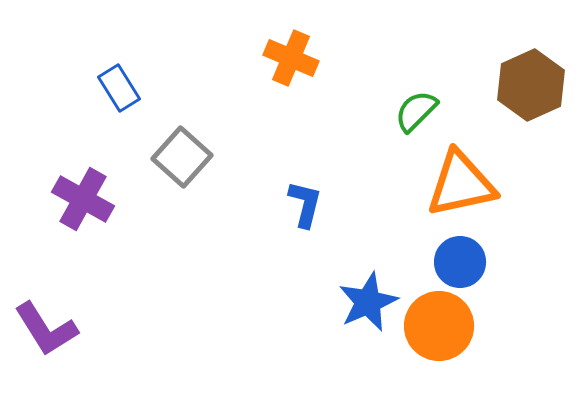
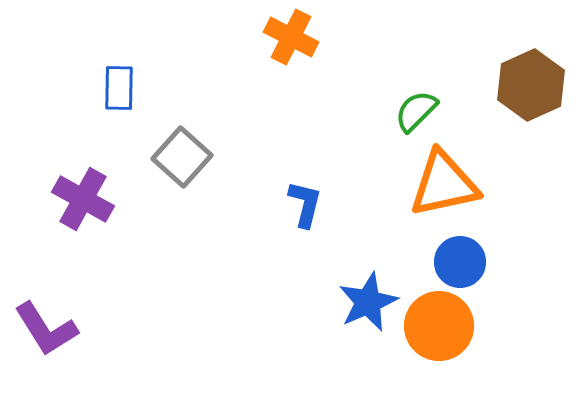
orange cross: moved 21 px up; rotated 4 degrees clockwise
blue rectangle: rotated 33 degrees clockwise
orange triangle: moved 17 px left
